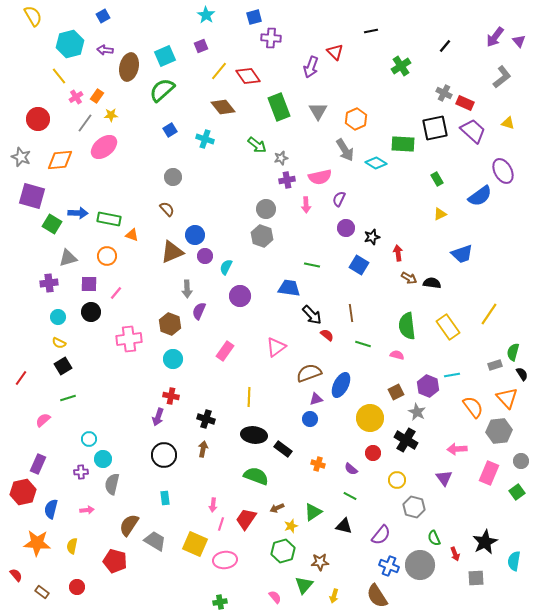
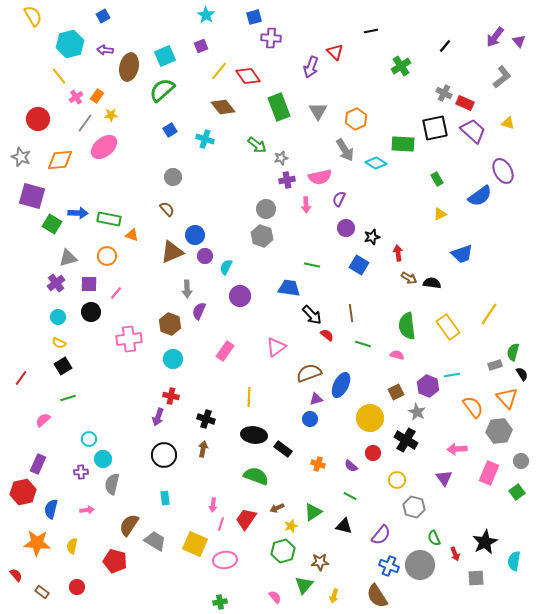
purple cross at (49, 283): moved 7 px right; rotated 30 degrees counterclockwise
purple semicircle at (351, 469): moved 3 px up
